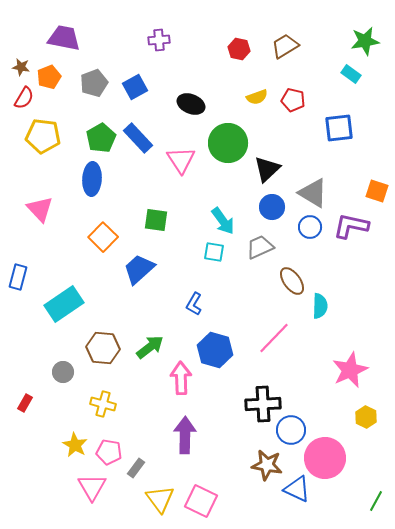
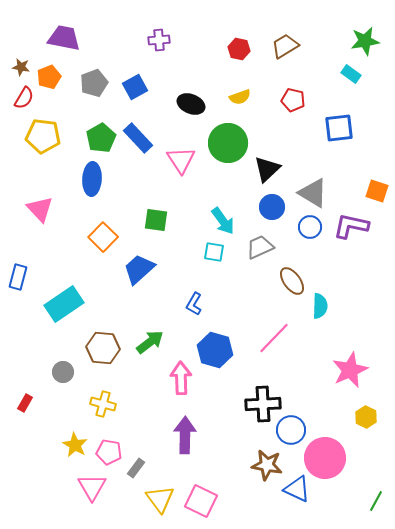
yellow semicircle at (257, 97): moved 17 px left
green arrow at (150, 347): moved 5 px up
